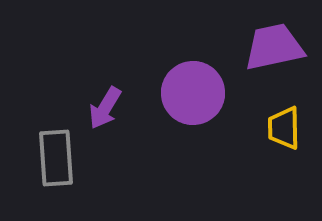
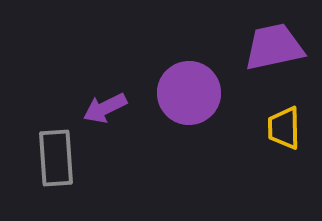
purple circle: moved 4 px left
purple arrow: rotated 33 degrees clockwise
